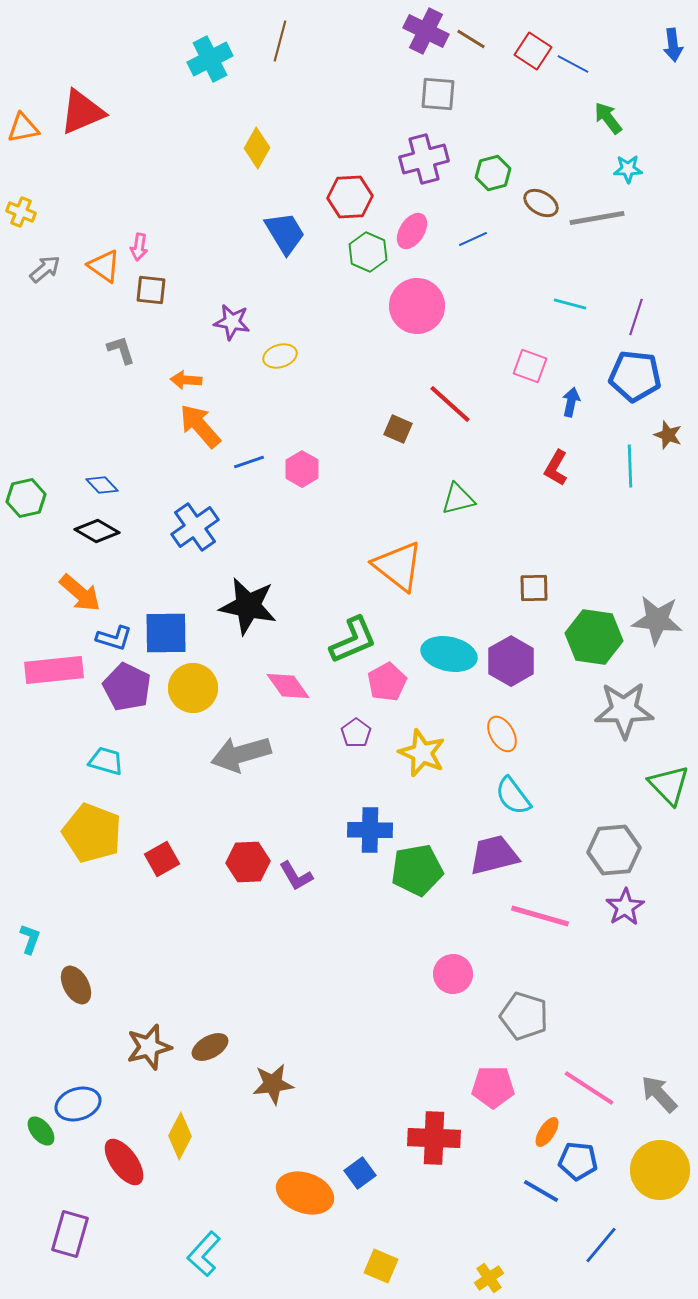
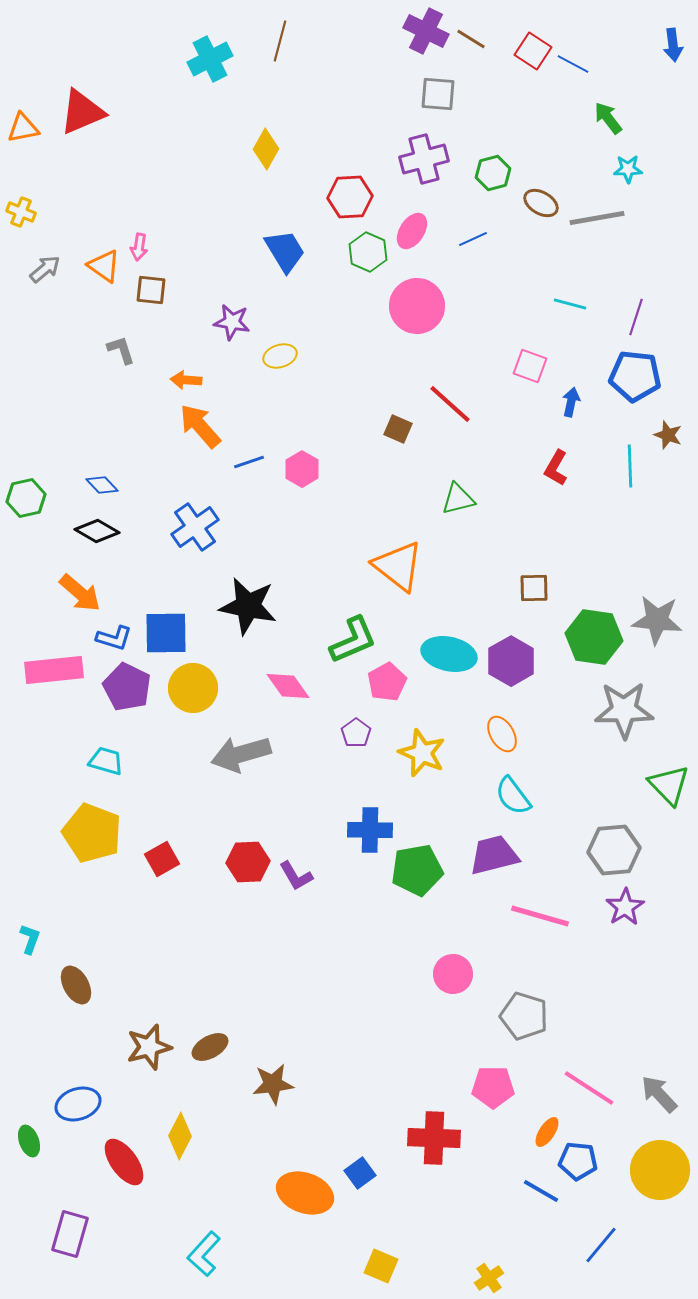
yellow diamond at (257, 148): moved 9 px right, 1 px down
blue trapezoid at (285, 233): moved 18 px down
green ellipse at (41, 1131): moved 12 px left, 10 px down; rotated 20 degrees clockwise
